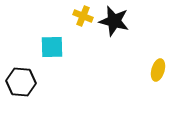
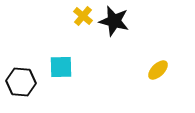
yellow cross: rotated 18 degrees clockwise
cyan square: moved 9 px right, 20 px down
yellow ellipse: rotated 30 degrees clockwise
